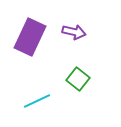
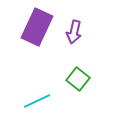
purple arrow: rotated 90 degrees clockwise
purple rectangle: moved 7 px right, 10 px up
